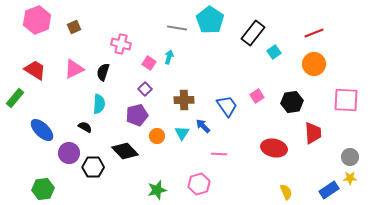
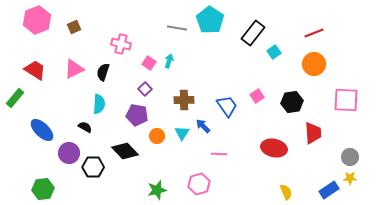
cyan arrow at (169, 57): moved 4 px down
purple pentagon at (137, 115): rotated 25 degrees clockwise
